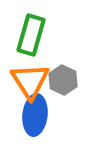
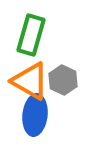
orange triangle: rotated 27 degrees counterclockwise
